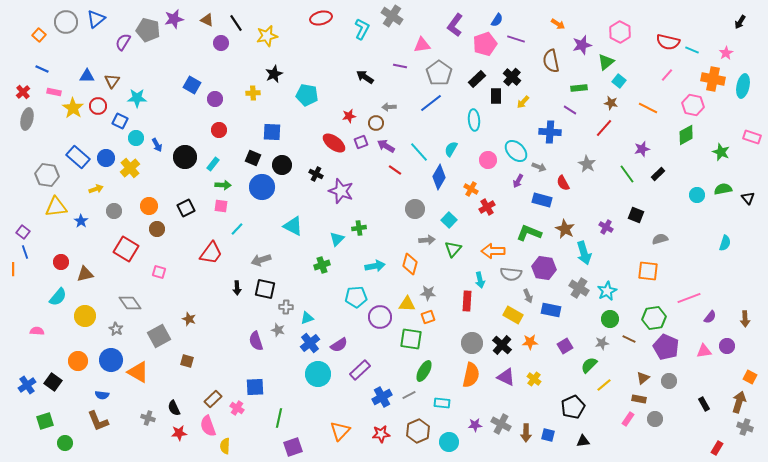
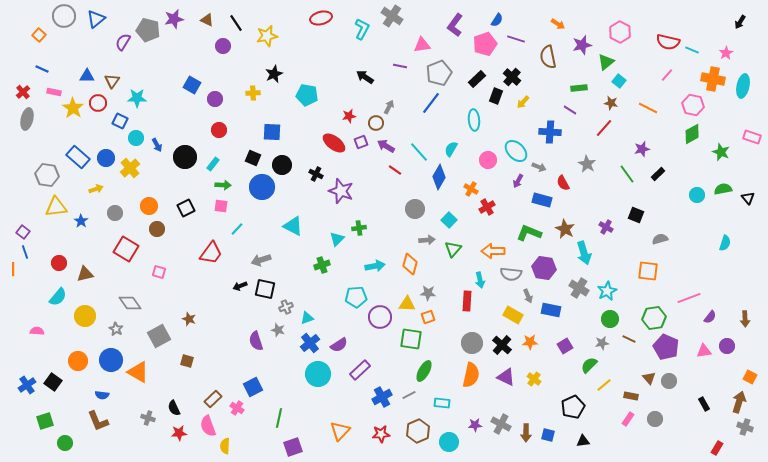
gray circle at (66, 22): moved 2 px left, 6 px up
purple circle at (221, 43): moved 2 px right, 3 px down
brown semicircle at (551, 61): moved 3 px left, 4 px up
gray pentagon at (439, 73): rotated 15 degrees clockwise
black rectangle at (496, 96): rotated 21 degrees clockwise
blue line at (431, 103): rotated 15 degrees counterclockwise
red circle at (98, 106): moved 3 px up
gray arrow at (389, 107): rotated 120 degrees clockwise
green diamond at (686, 135): moved 6 px right, 1 px up
gray circle at (114, 211): moved 1 px right, 2 px down
red circle at (61, 262): moved 2 px left, 1 px down
black arrow at (237, 288): moved 3 px right, 2 px up; rotated 72 degrees clockwise
gray cross at (286, 307): rotated 24 degrees counterclockwise
brown triangle at (643, 378): moved 6 px right; rotated 32 degrees counterclockwise
blue square at (255, 387): moved 2 px left; rotated 24 degrees counterclockwise
brown rectangle at (639, 399): moved 8 px left, 3 px up
